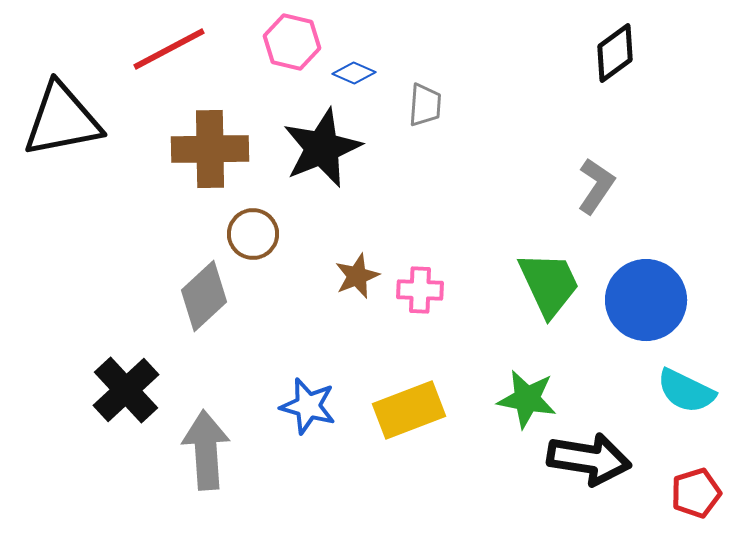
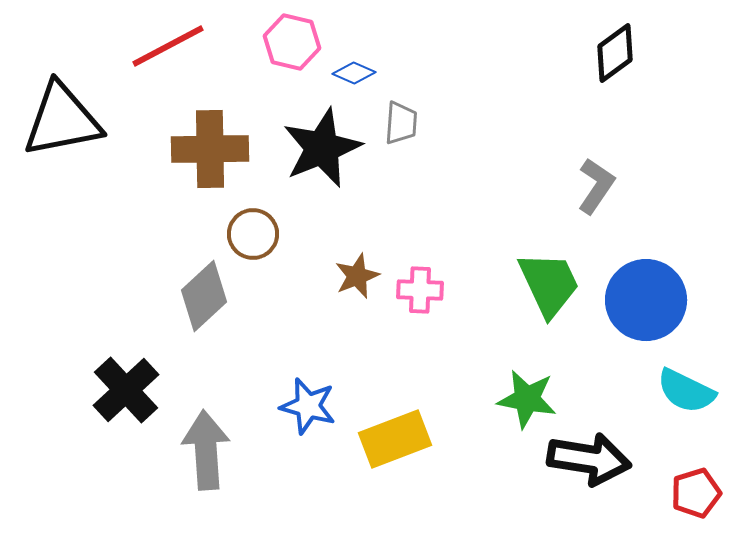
red line: moved 1 px left, 3 px up
gray trapezoid: moved 24 px left, 18 px down
yellow rectangle: moved 14 px left, 29 px down
